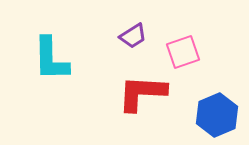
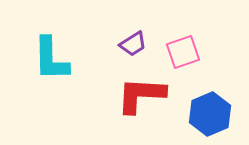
purple trapezoid: moved 8 px down
red L-shape: moved 1 px left, 2 px down
blue hexagon: moved 7 px left, 1 px up
